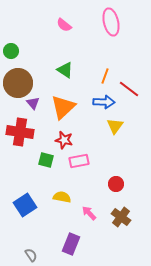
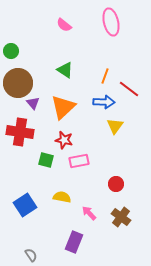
purple rectangle: moved 3 px right, 2 px up
